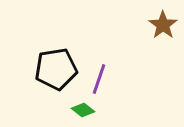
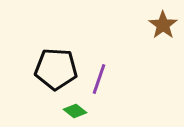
black pentagon: rotated 12 degrees clockwise
green diamond: moved 8 px left, 1 px down
